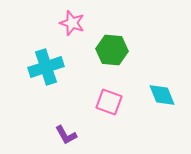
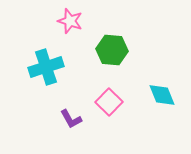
pink star: moved 2 px left, 2 px up
pink square: rotated 24 degrees clockwise
purple L-shape: moved 5 px right, 16 px up
